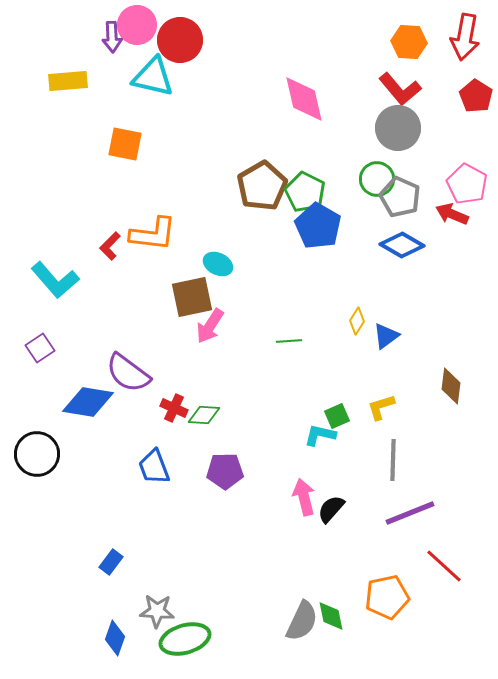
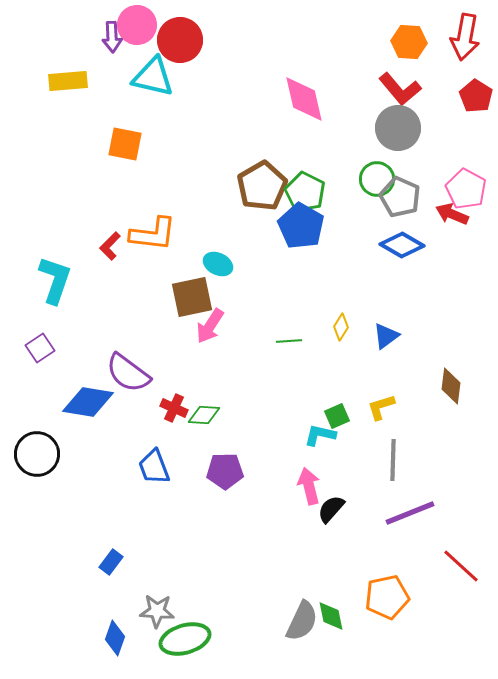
pink pentagon at (467, 184): moved 1 px left, 5 px down
blue pentagon at (318, 226): moved 17 px left
cyan L-shape at (55, 280): rotated 120 degrees counterclockwise
yellow diamond at (357, 321): moved 16 px left, 6 px down
pink arrow at (304, 497): moved 5 px right, 11 px up
red line at (444, 566): moved 17 px right
